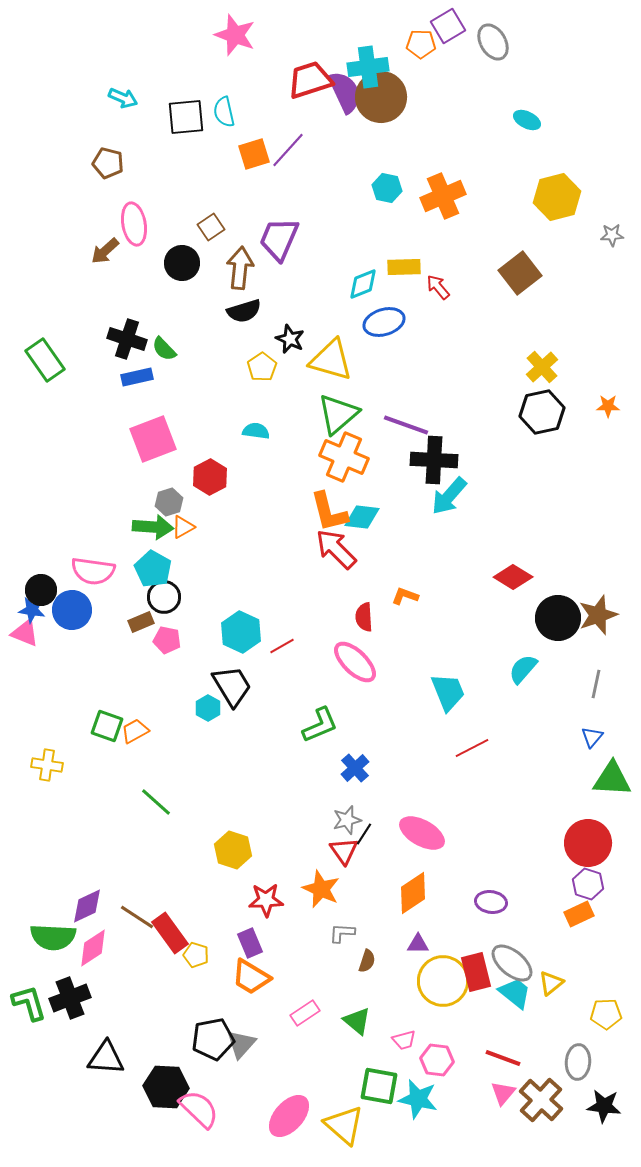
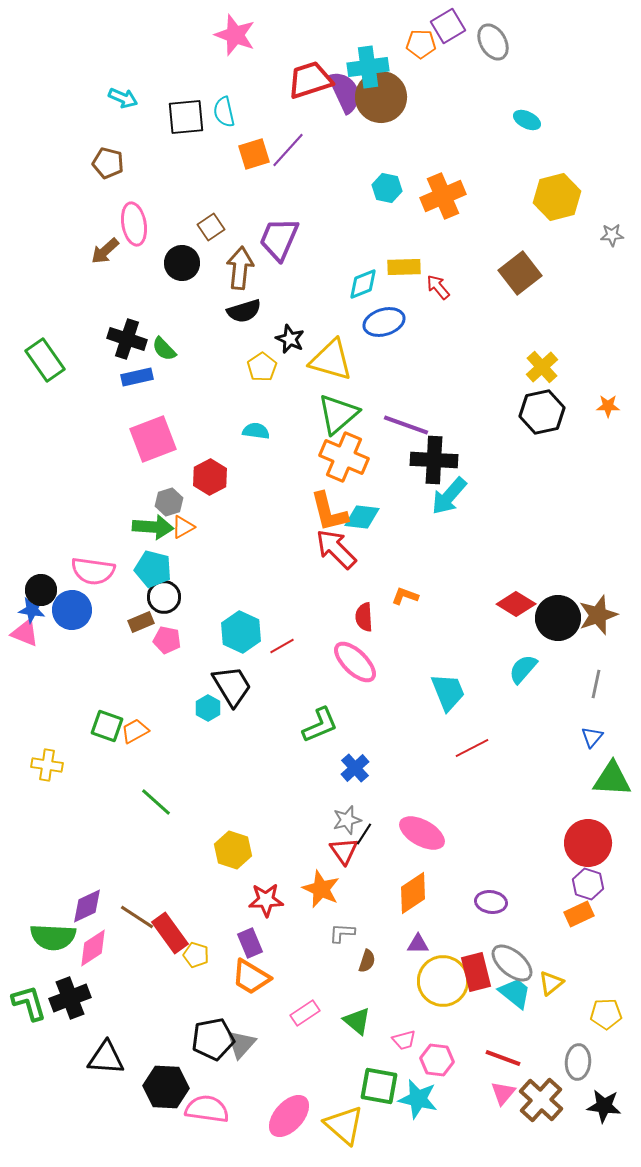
cyan pentagon at (153, 569): rotated 15 degrees counterclockwise
red diamond at (513, 577): moved 3 px right, 27 px down
pink semicircle at (199, 1109): moved 8 px right; rotated 36 degrees counterclockwise
